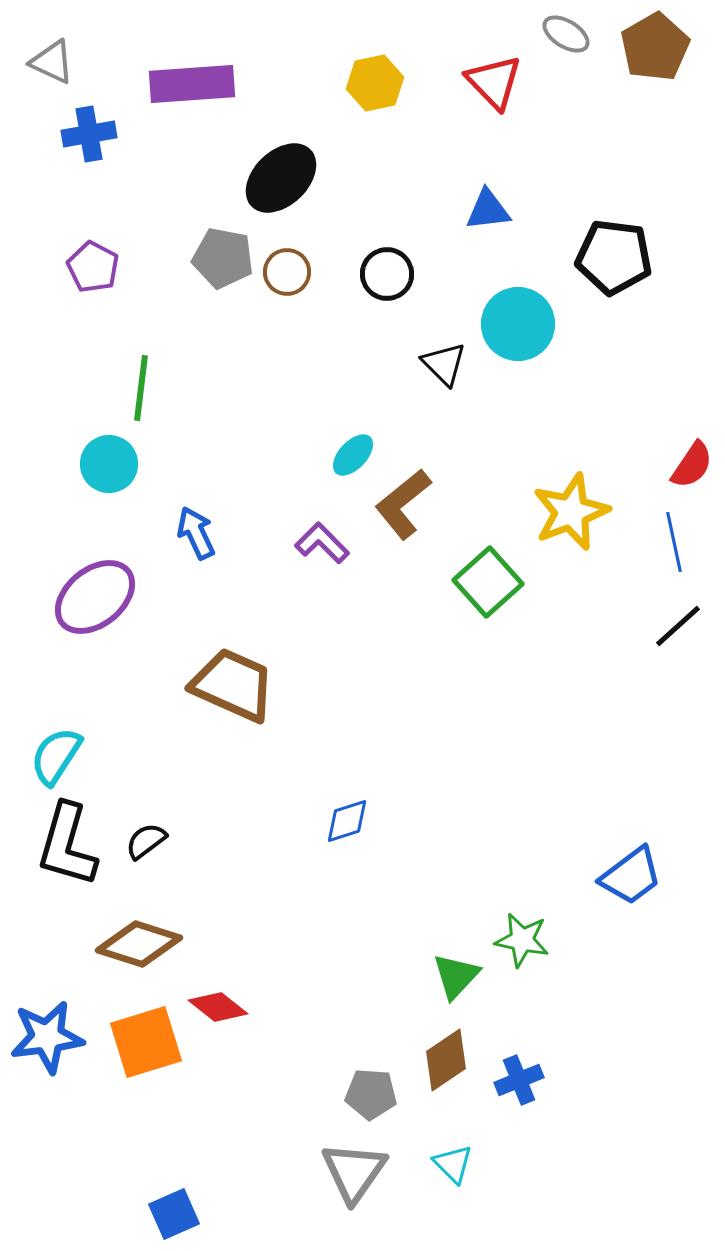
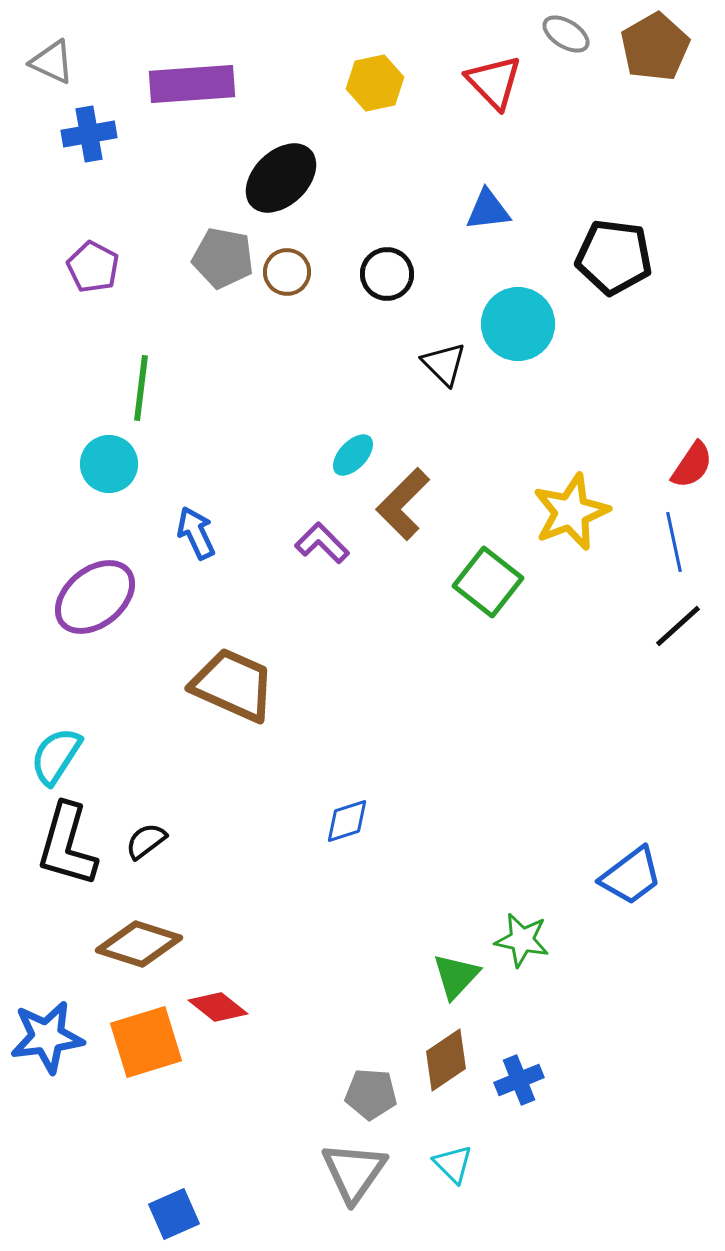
brown L-shape at (403, 504): rotated 6 degrees counterclockwise
green square at (488, 582): rotated 10 degrees counterclockwise
